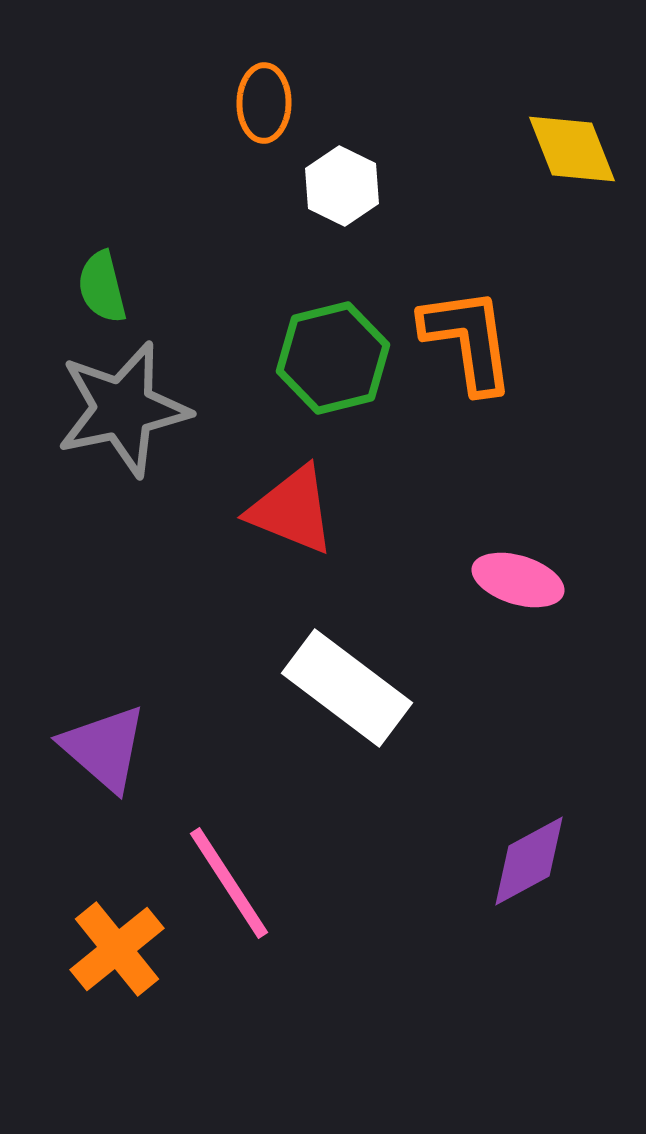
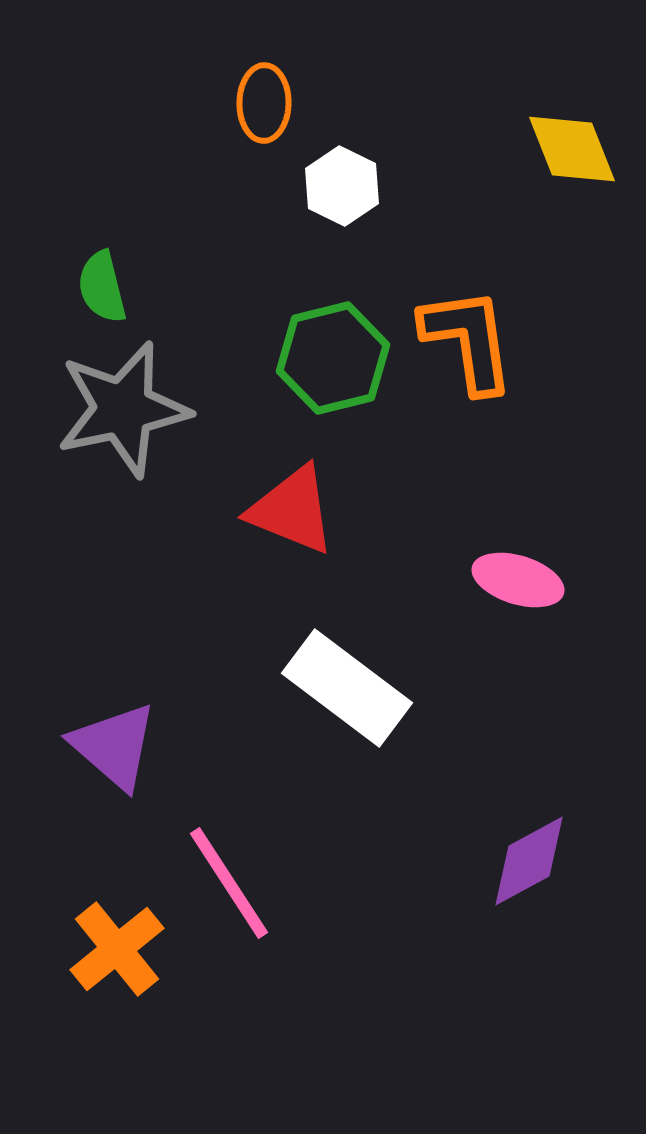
purple triangle: moved 10 px right, 2 px up
